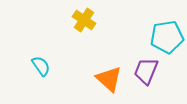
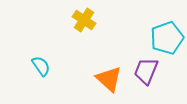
cyan pentagon: moved 1 px down; rotated 12 degrees counterclockwise
